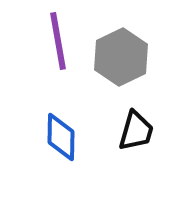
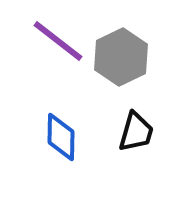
purple line: rotated 42 degrees counterclockwise
black trapezoid: moved 1 px down
